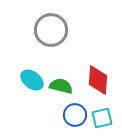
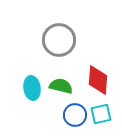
gray circle: moved 8 px right, 10 px down
cyan ellipse: moved 8 px down; rotated 45 degrees clockwise
cyan square: moved 1 px left, 4 px up
